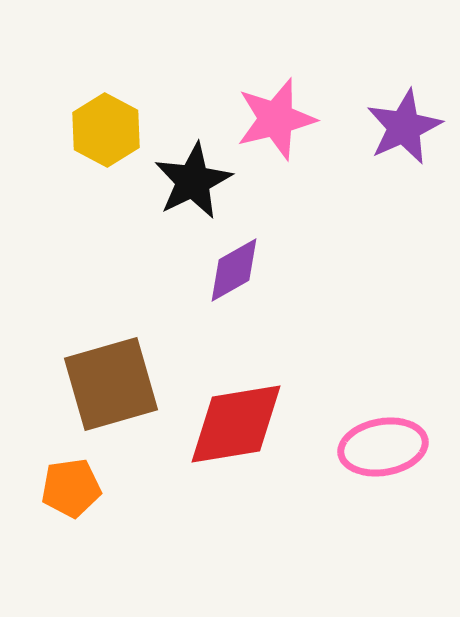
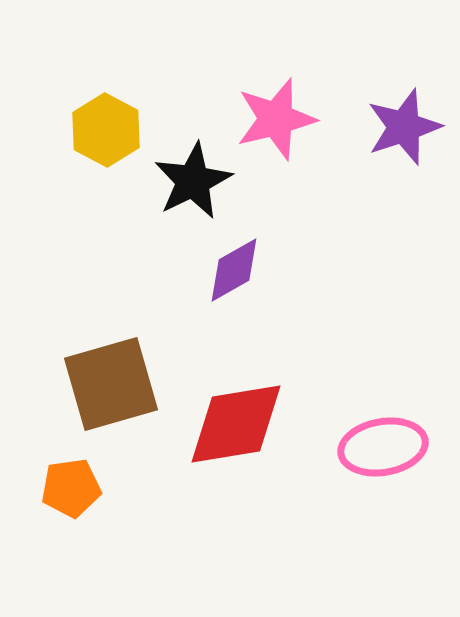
purple star: rotated 6 degrees clockwise
